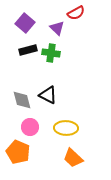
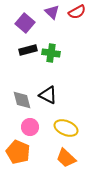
red semicircle: moved 1 px right, 1 px up
purple triangle: moved 5 px left, 16 px up
yellow ellipse: rotated 20 degrees clockwise
orange trapezoid: moved 7 px left
